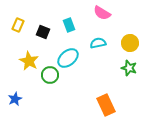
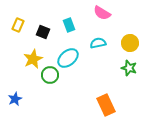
yellow star: moved 4 px right, 2 px up; rotated 18 degrees clockwise
